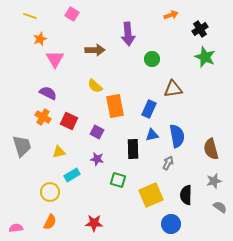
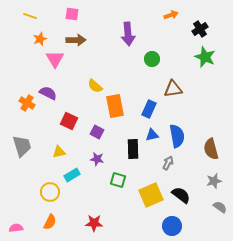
pink square: rotated 24 degrees counterclockwise
brown arrow: moved 19 px left, 10 px up
orange cross: moved 16 px left, 14 px up
black semicircle: moved 5 px left; rotated 126 degrees clockwise
blue circle: moved 1 px right, 2 px down
